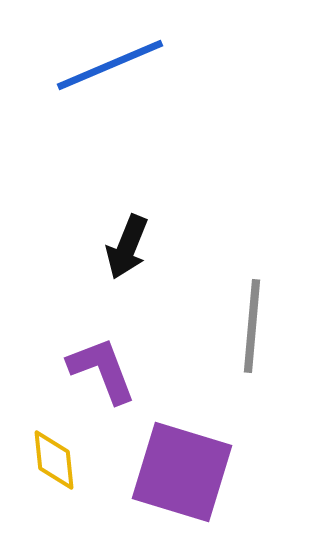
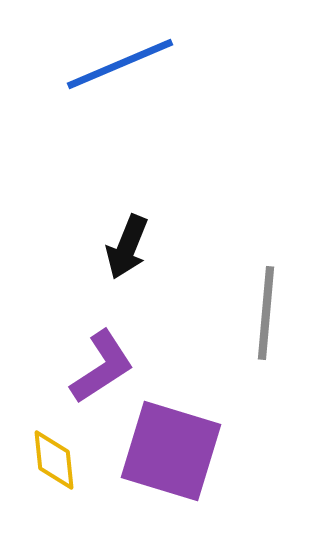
blue line: moved 10 px right, 1 px up
gray line: moved 14 px right, 13 px up
purple L-shape: moved 3 px up; rotated 78 degrees clockwise
purple square: moved 11 px left, 21 px up
